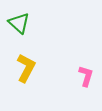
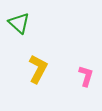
yellow L-shape: moved 12 px right, 1 px down
